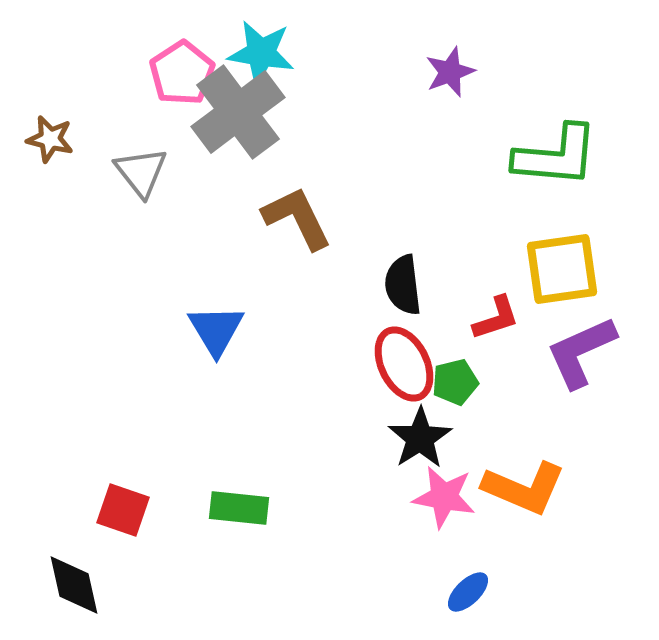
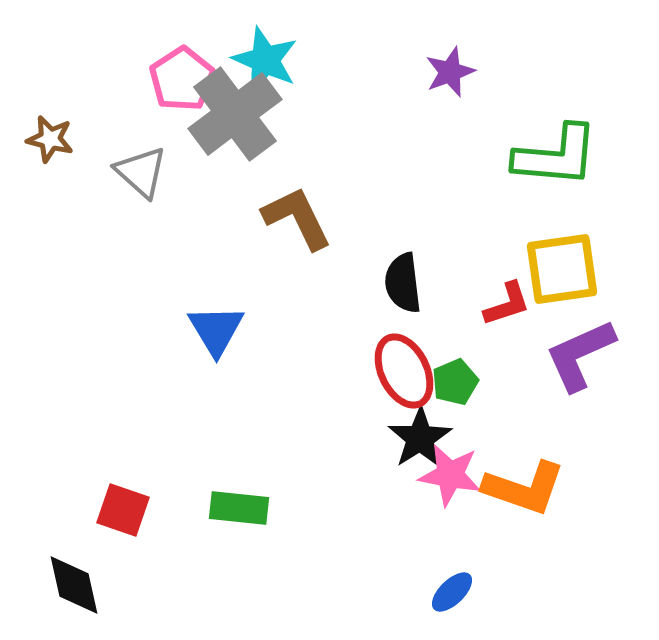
cyan star: moved 4 px right, 7 px down; rotated 14 degrees clockwise
pink pentagon: moved 6 px down
gray cross: moved 3 px left, 2 px down
gray triangle: rotated 10 degrees counterclockwise
black semicircle: moved 2 px up
red L-shape: moved 11 px right, 14 px up
purple L-shape: moved 1 px left, 3 px down
red ellipse: moved 7 px down
green pentagon: rotated 9 degrees counterclockwise
orange L-shape: rotated 4 degrees counterclockwise
pink star: moved 6 px right, 22 px up
blue ellipse: moved 16 px left
